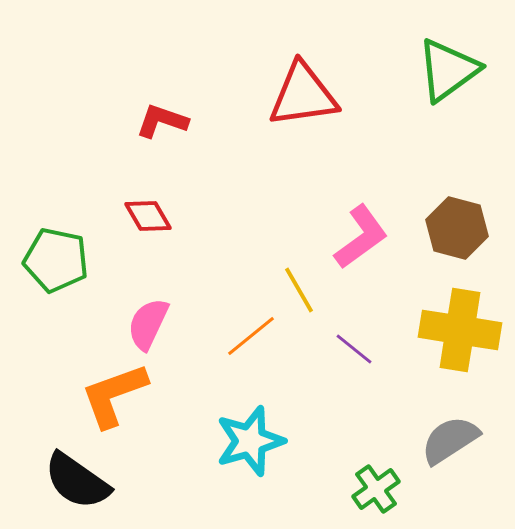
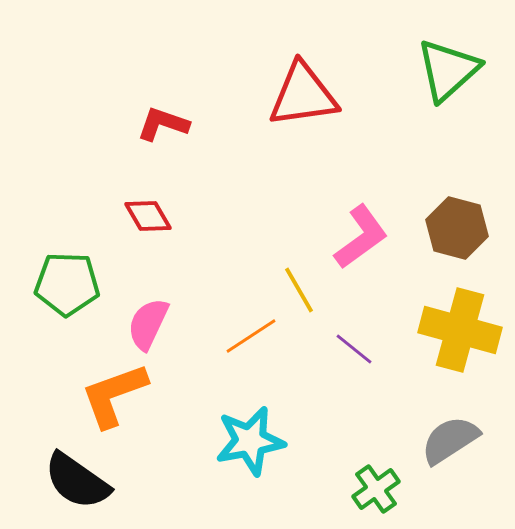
green triangle: rotated 6 degrees counterclockwise
red L-shape: moved 1 px right, 3 px down
green pentagon: moved 11 px right, 24 px down; rotated 10 degrees counterclockwise
yellow cross: rotated 6 degrees clockwise
orange line: rotated 6 degrees clockwise
cyan star: rotated 6 degrees clockwise
